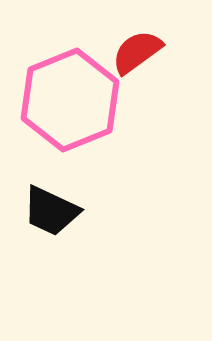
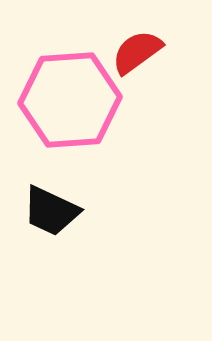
pink hexagon: rotated 18 degrees clockwise
